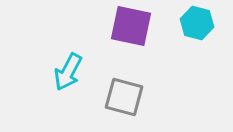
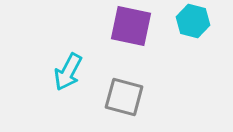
cyan hexagon: moved 4 px left, 2 px up
